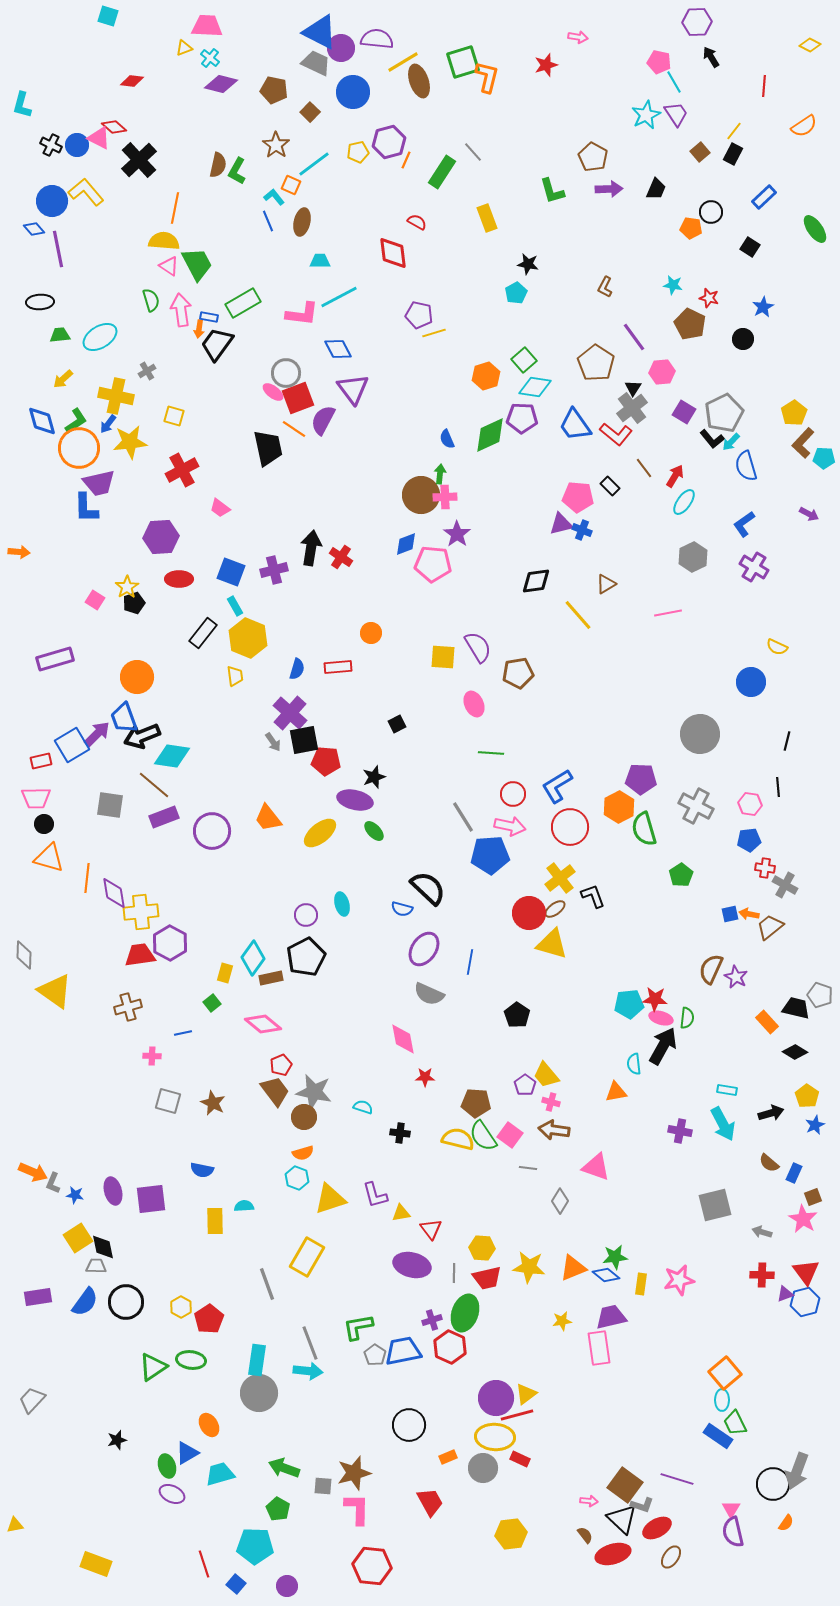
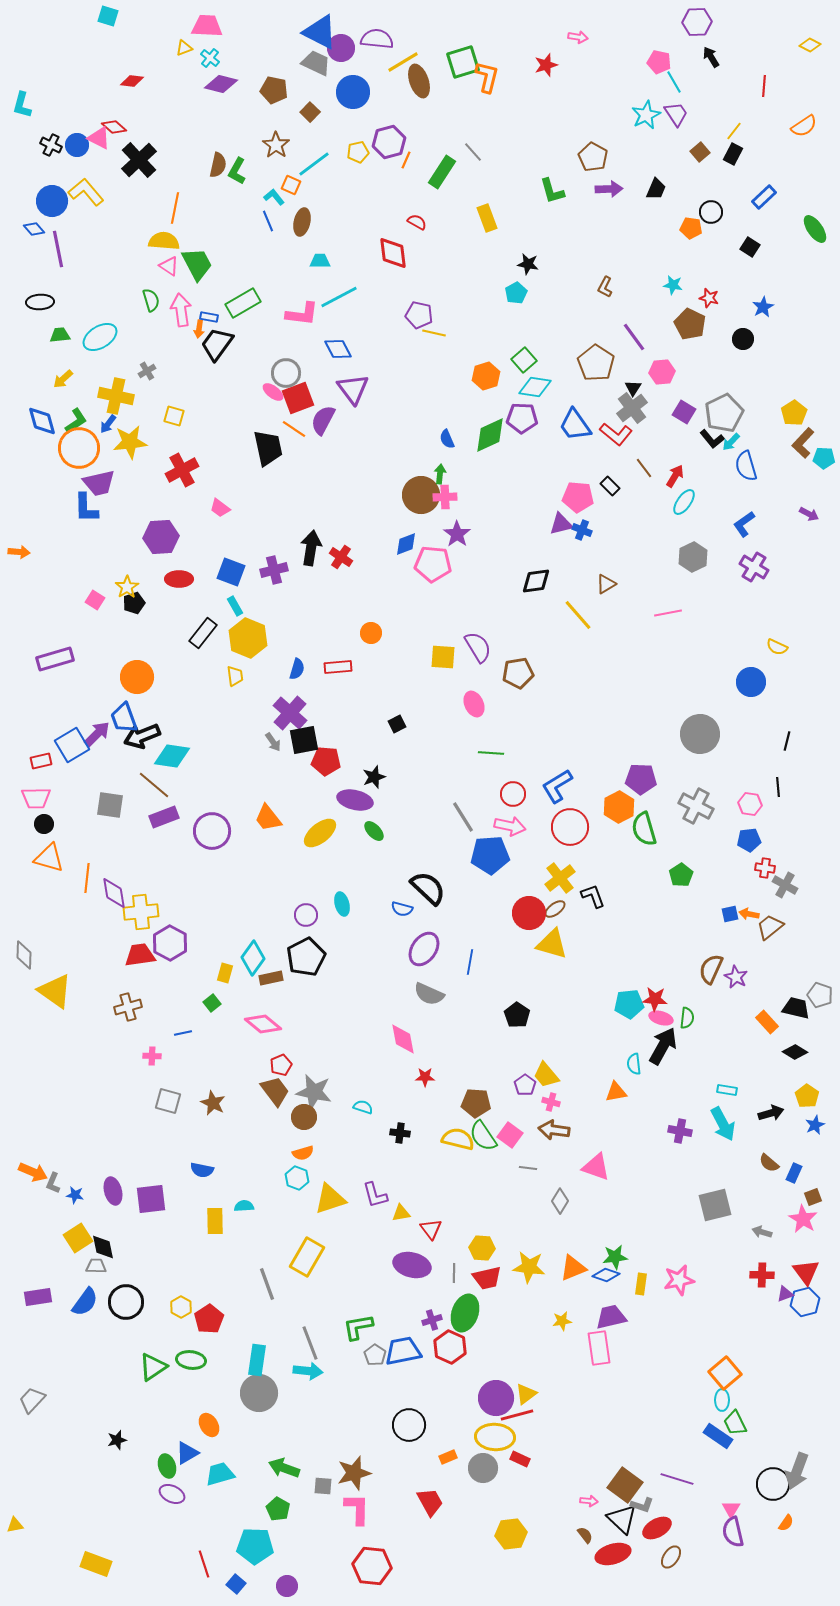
yellow line at (434, 333): rotated 30 degrees clockwise
blue diamond at (606, 1275): rotated 20 degrees counterclockwise
